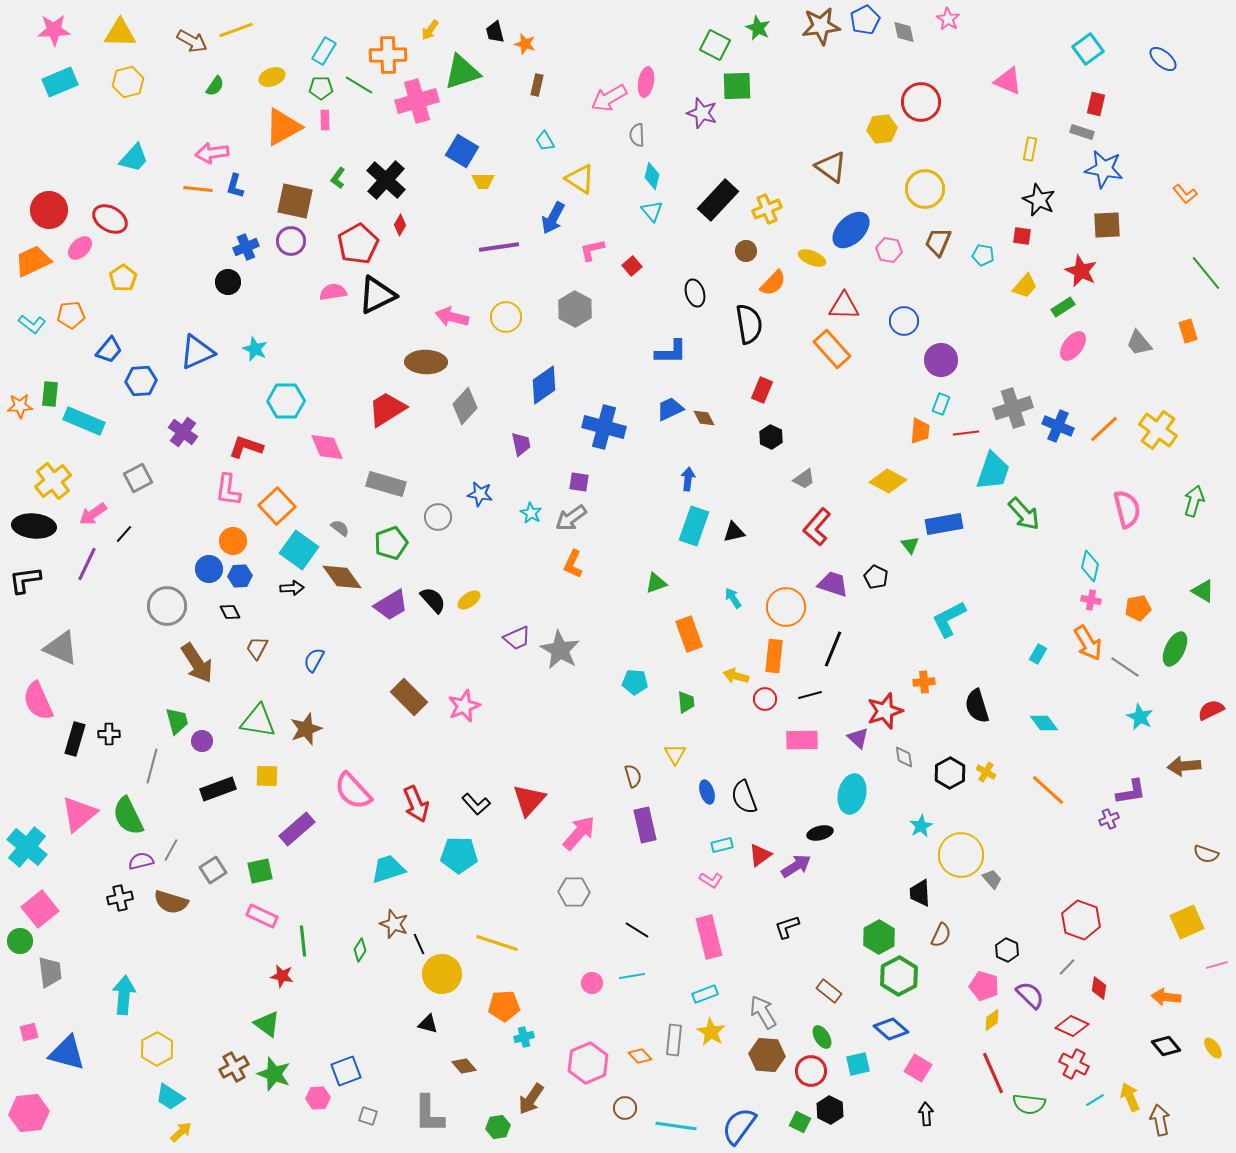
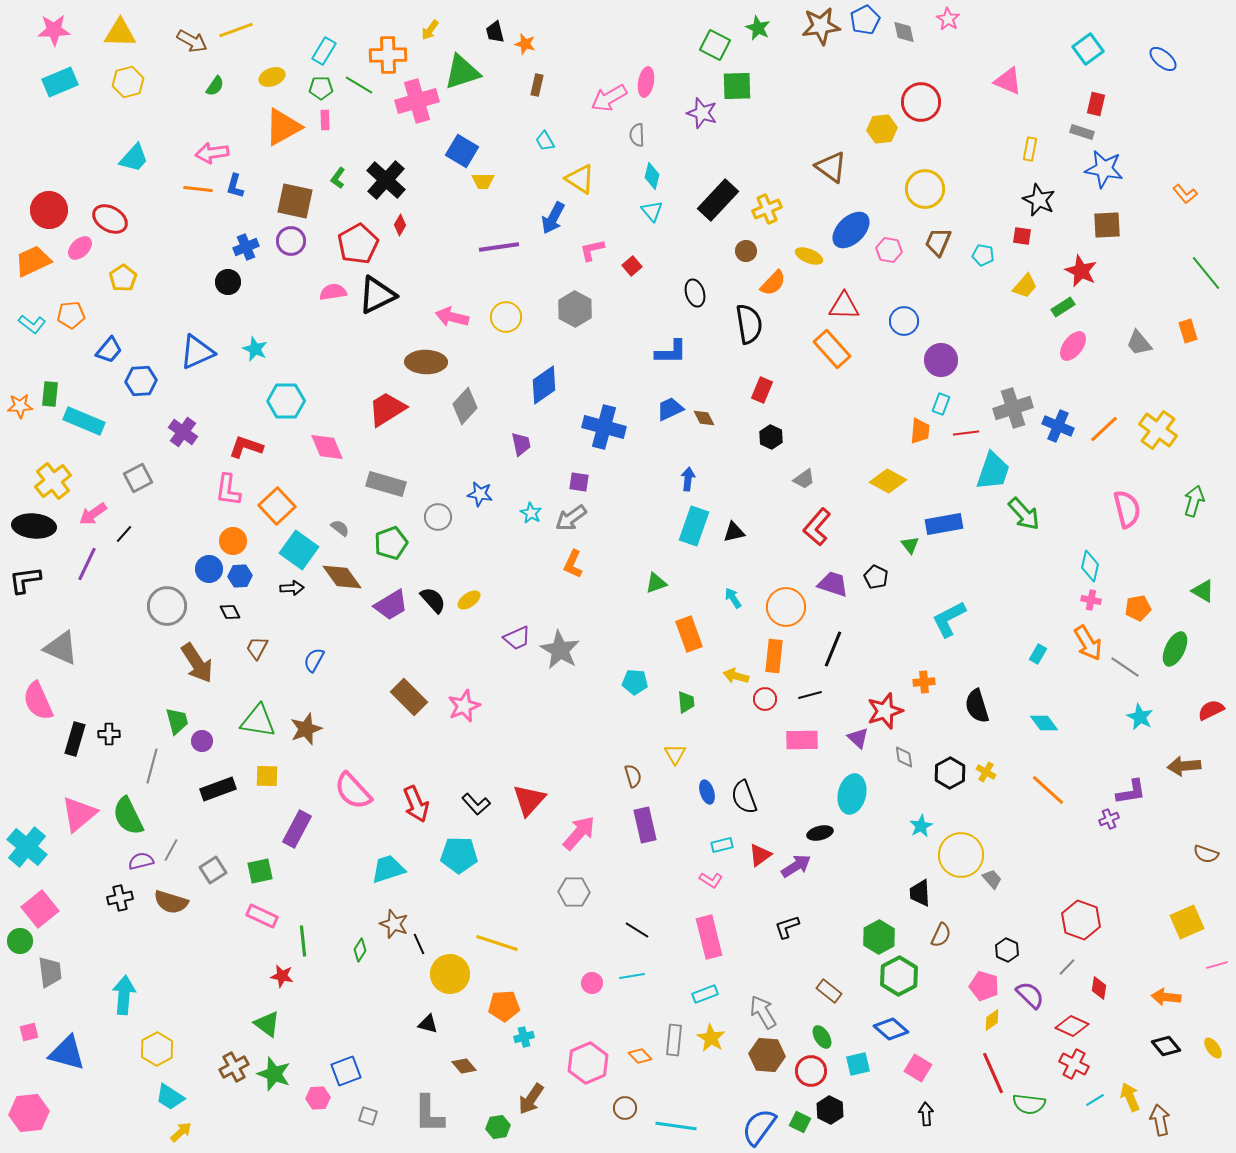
yellow ellipse at (812, 258): moved 3 px left, 2 px up
purple rectangle at (297, 829): rotated 21 degrees counterclockwise
yellow circle at (442, 974): moved 8 px right
yellow star at (711, 1032): moved 6 px down
blue semicircle at (739, 1126): moved 20 px right, 1 px down
